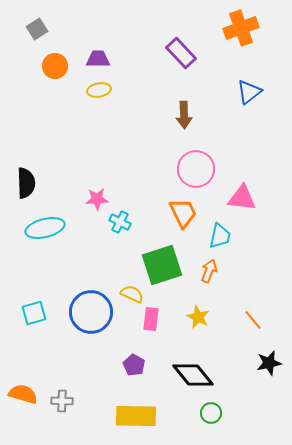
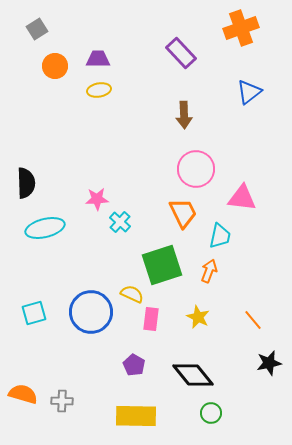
cyan cross: rotated 15 degrees clockwise
